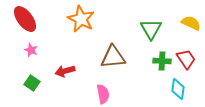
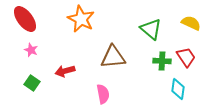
green triangle: rotated 20 degrees counterclockwise
red trapezoid: moved 2 px up
